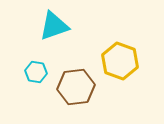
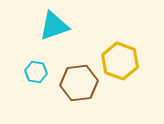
brown hexagon: moved 3 px right, 4 px up
